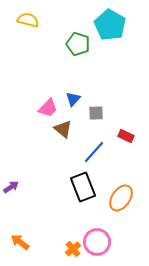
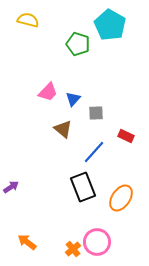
pink trapezoid: moved 16 px up
orange arrow: moved 7 px right
